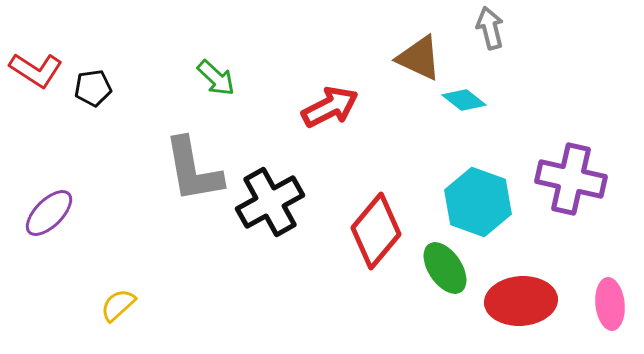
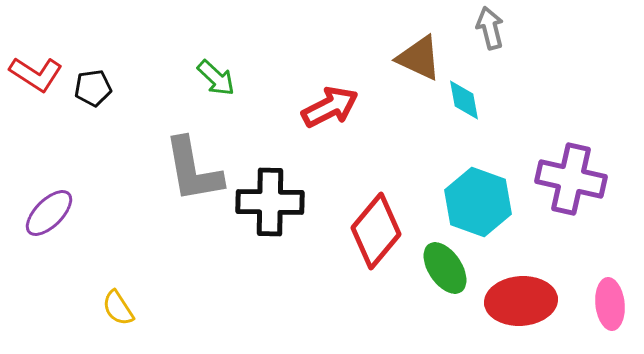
red L-shape: moved 4 px down
cyan diamond: rotated 42 degrees clockwise
black cross: rotated 30 degrees clockwise
yellow semicircle: moved 3 px down; rotated 81 degrees counterclockwise
